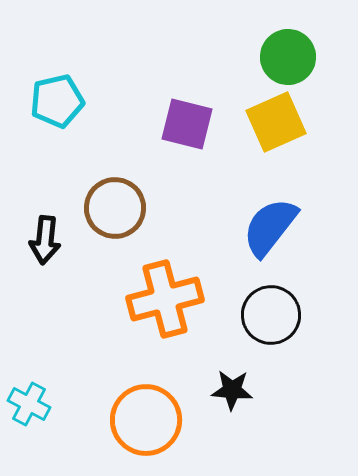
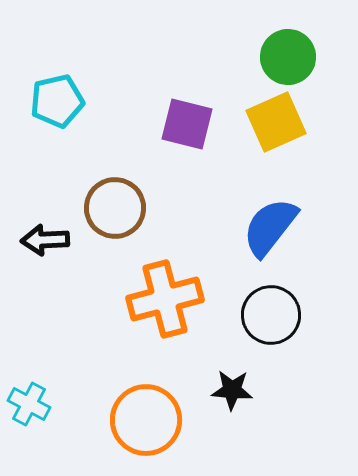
black arrow: rotated 81 degrees clockwise
